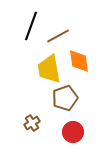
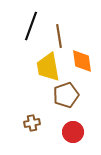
brown line: moved 1 px right; rotated 70 degrees counterclockwise
orange diamond: moved 3 px right
yellow trapezoid: moved 1 px left, 2 px up
brown pentagon: moved 1 px right, 3 px up
brown cross: rotated 21 degrees clockwise
